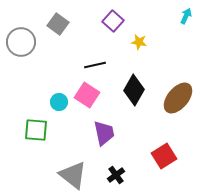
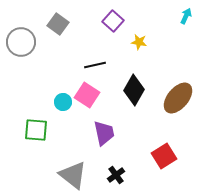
cyan circle: moved 4 px right
